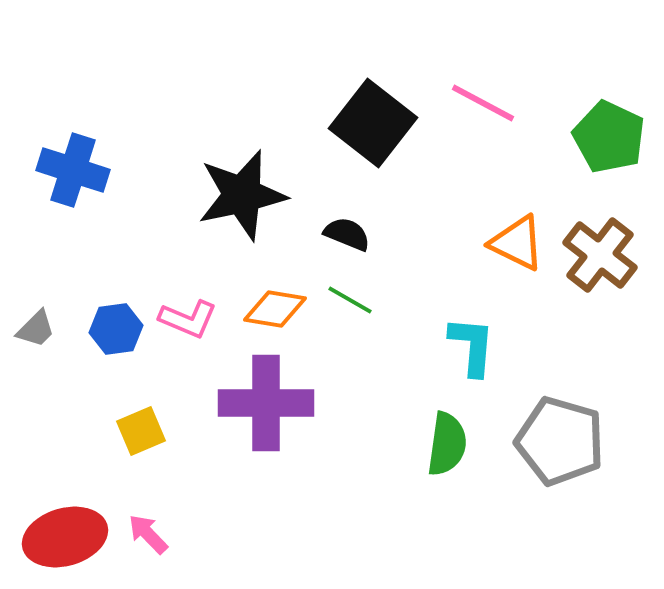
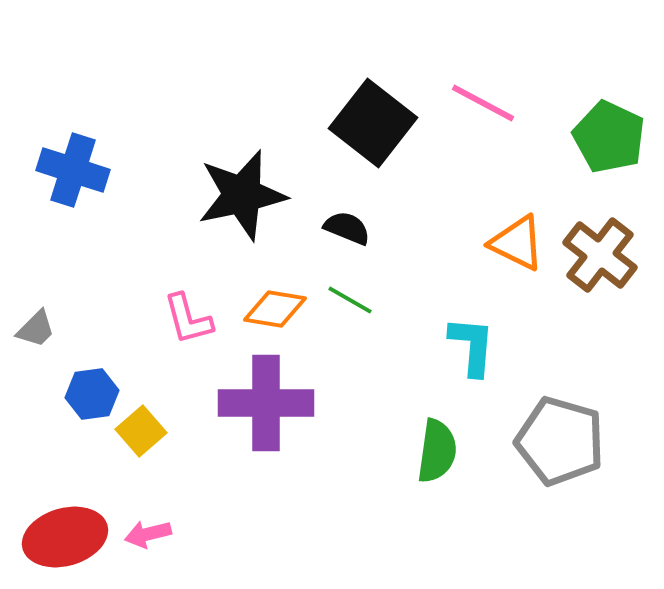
black semicircle: moved 6 px up
pink L-shape: rotated 52 degrees clockwise
blue hexagon: moved 24 px left, 65 px down
yellow square: rotated 18 degrees counterclockwise
green semicircle: moved 10 px left, 7 px down
pink arrow: rotated 60 degrees counterclockwise
